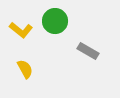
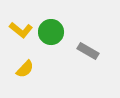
green circle: moved 4 px left, 11 px down
yellow semicircle: rotated 72 degrees clockwise
